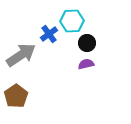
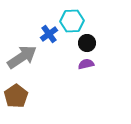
gray arrow: moved 1 px right, 2 px down
